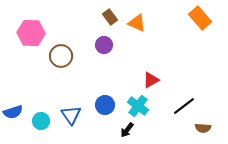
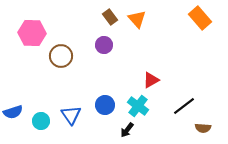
orange triangle: moved 4 px up; rotated 24 degrees clockwise
pink hexagon: moved 1 px right
